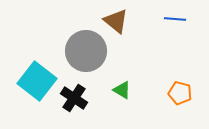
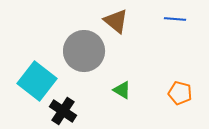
gray circle: moved 2 px left
black cross: moved 11 px left, 13 px down
